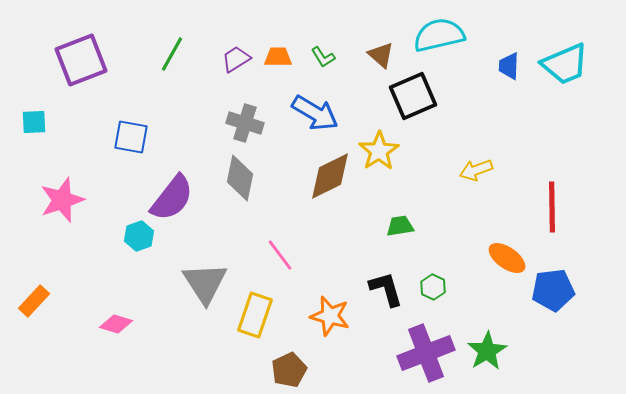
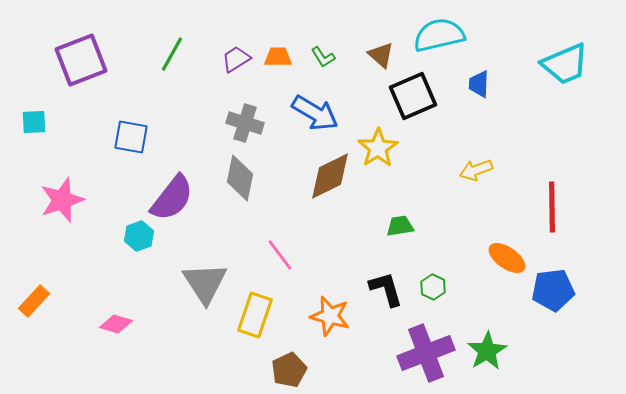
blue trapezoid: moved 30 px left, 18 px down
yellow star: moved 1 px left, 3 px up
